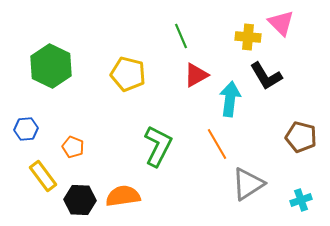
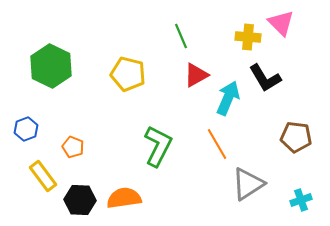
black L-shape: moved 1 px left, 2 px down
cyan arrow: moved 2 px left, 1 px up; rotated 16 degrees clockwise
blue hexagon: rotated 15 degrees counterclockwise
brown pentagon: moved 5 px left; rotated 8 degrees counterclockwise
orange semicircle: moved 1 px right, 2 px down
